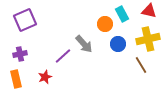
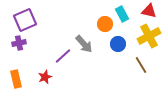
yellow cross: moved 1 px right, 3 px up; rotated 15 degrees counterclockwise
purple cross: moved 1 px left, 11 px up
